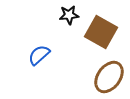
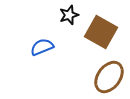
black star: rotated 12 degrees counterclockwise
blue semicircle: moved 3 px right, 8 px up; rotated 20 degrees clockwise
